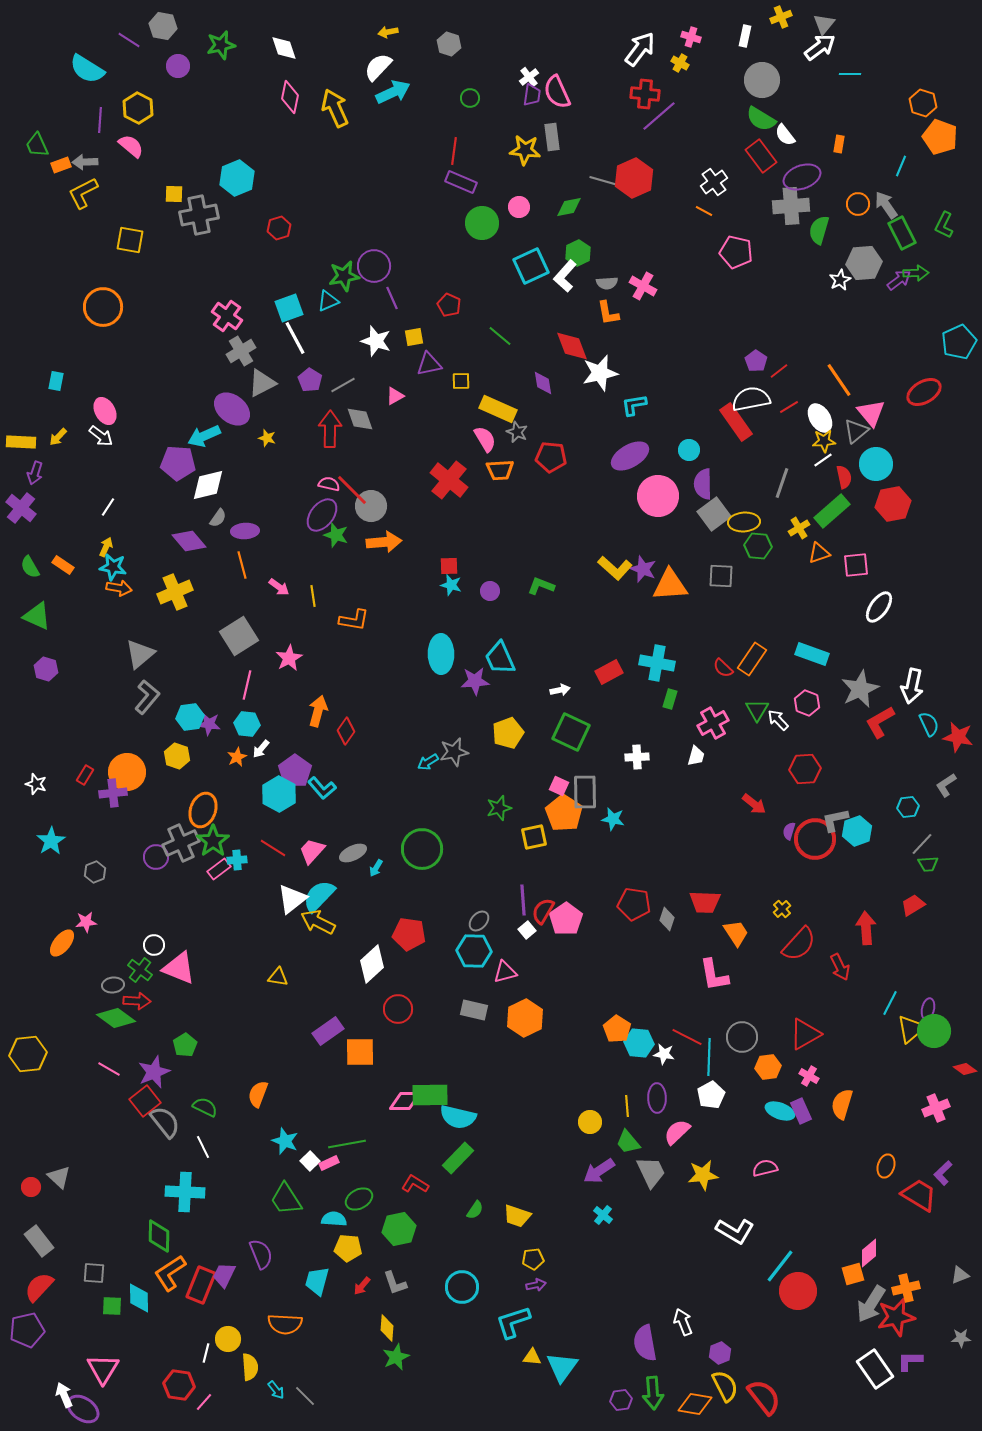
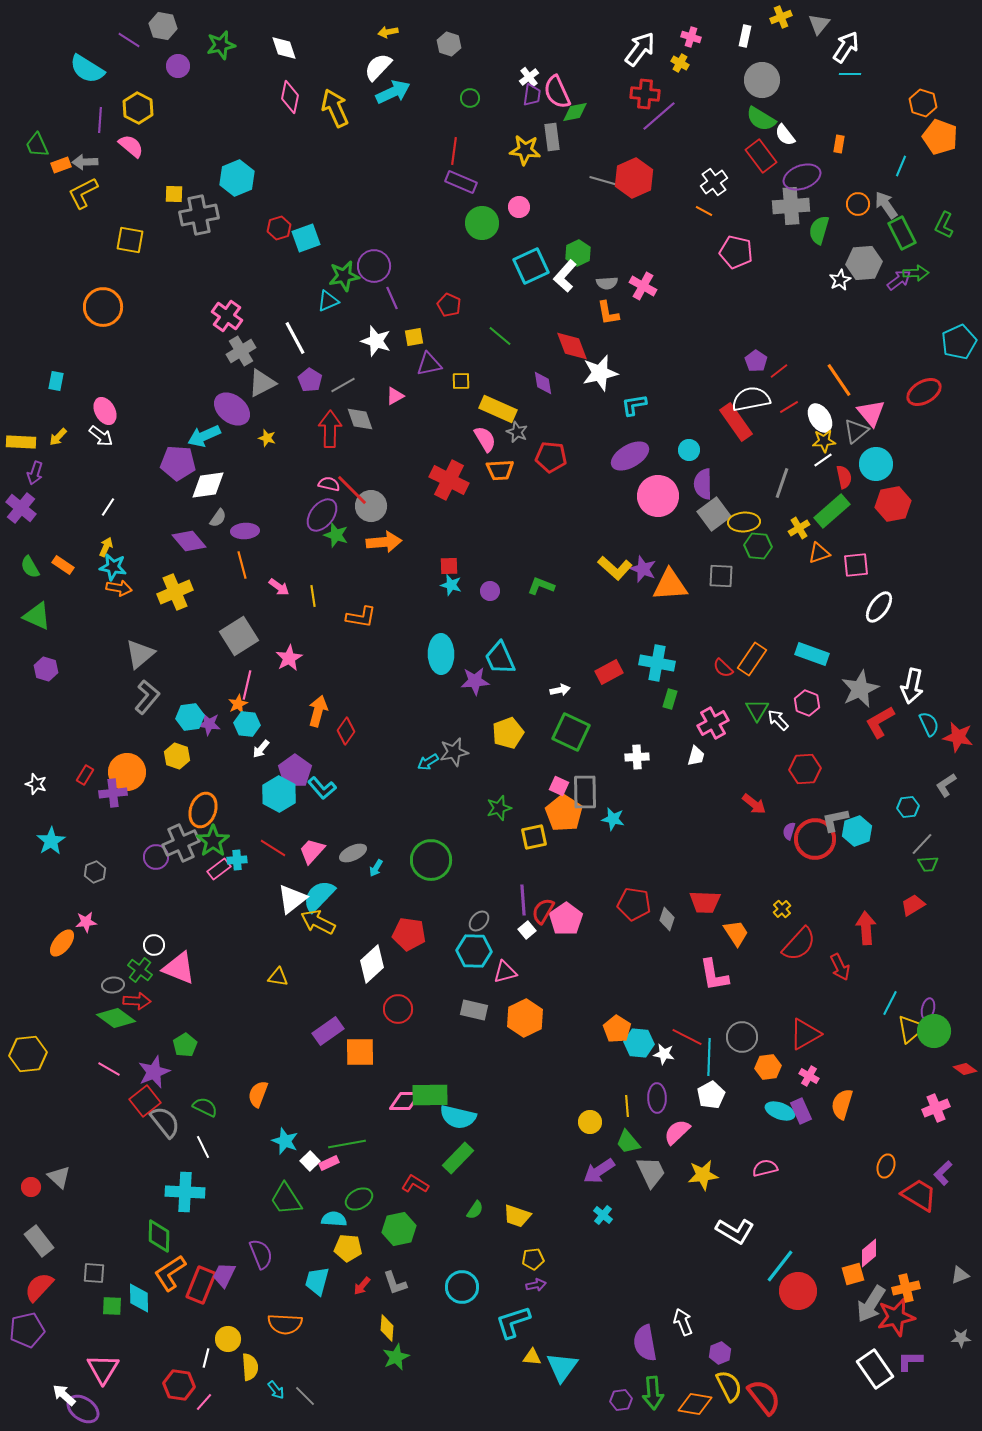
gray triangle at (824, 24): moved 5 px left
white arrow at (820, 47): moved 26 px right; rotated 20 degrees counterclockwise
green diamond at (569, 207): moved 6 px right, 95 px up
cyan square at (289, 308): moved 17 px right, 70 px up
red cross at (449, 480): rotated 12 degrees counterclockwise
white diamond at (208, 485): rotated 6 degrees clockwise
orange L-shape at (354, 620): moved 7 px right, 3 px up
orange star at (237, 757): moved 1 px right, 53 px up
green circle at (422, 849): moved 9 px right, 11 px down
white line at (206, 1353): moved 5 px down
yellow semicircle at (725, 1386): moved 4 px right
white arrow at (64, 1395): rotated 25 degrees counterclockwise
